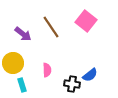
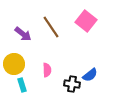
yellow circle: moved 1 px right, 1 px down
